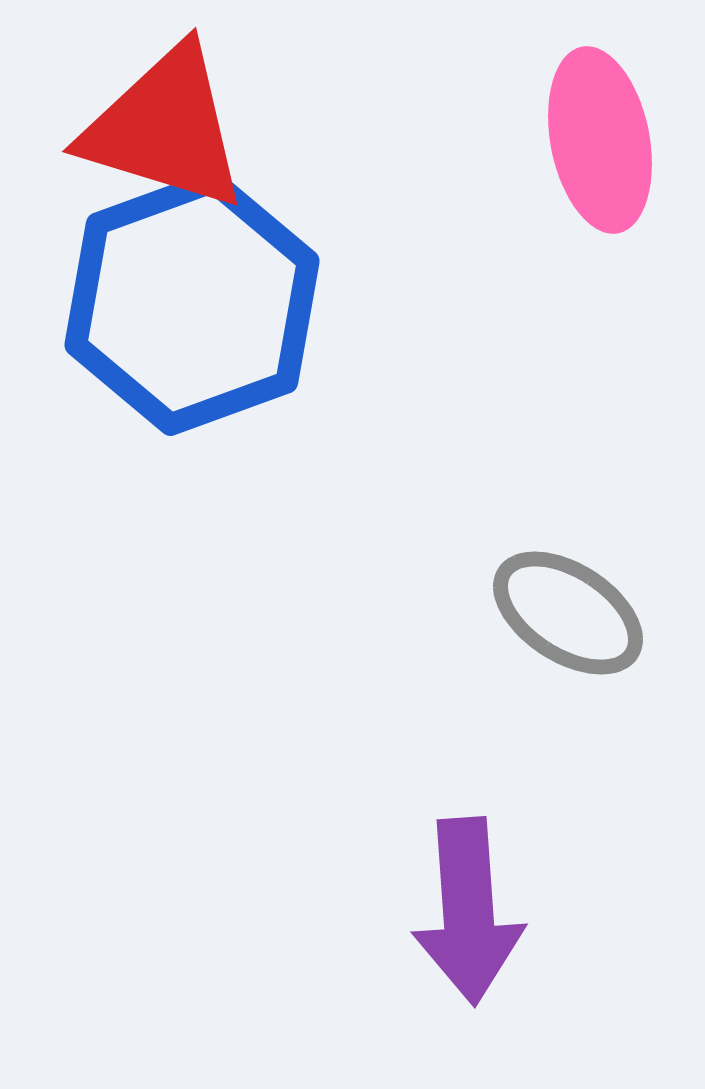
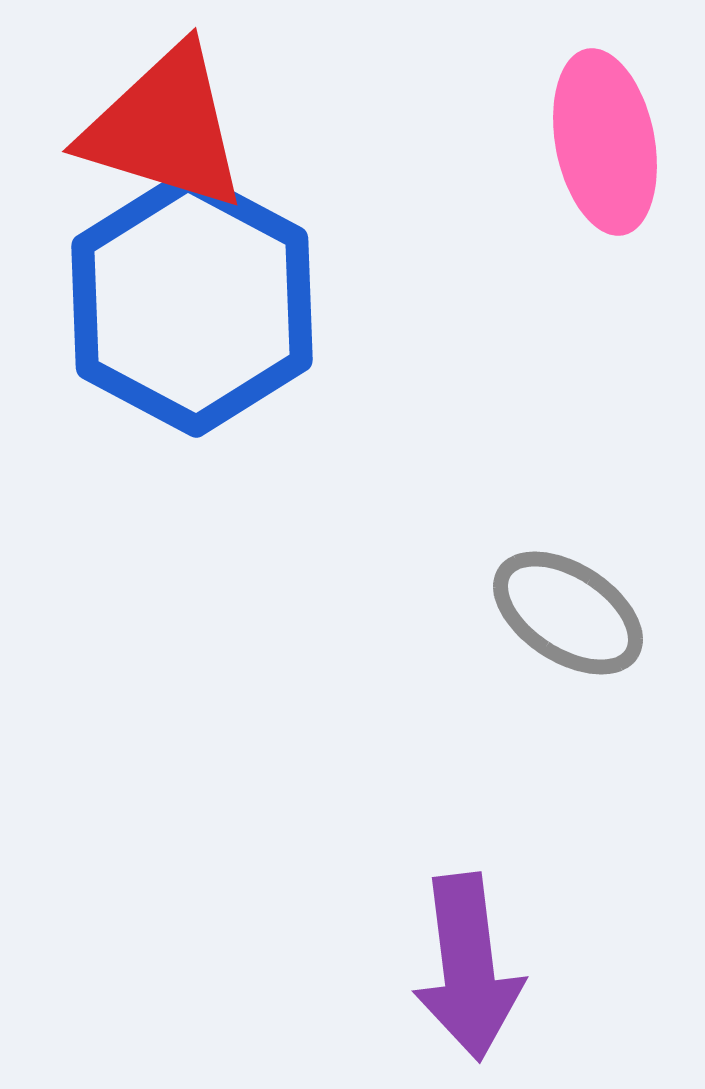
pink ellipse: moved 5 px right, 2 px down
blue hexagon: rotated 12 degrees counterclockwise
purple arrow: moved 56 px down; rotated 3 degrees counterclockwise
